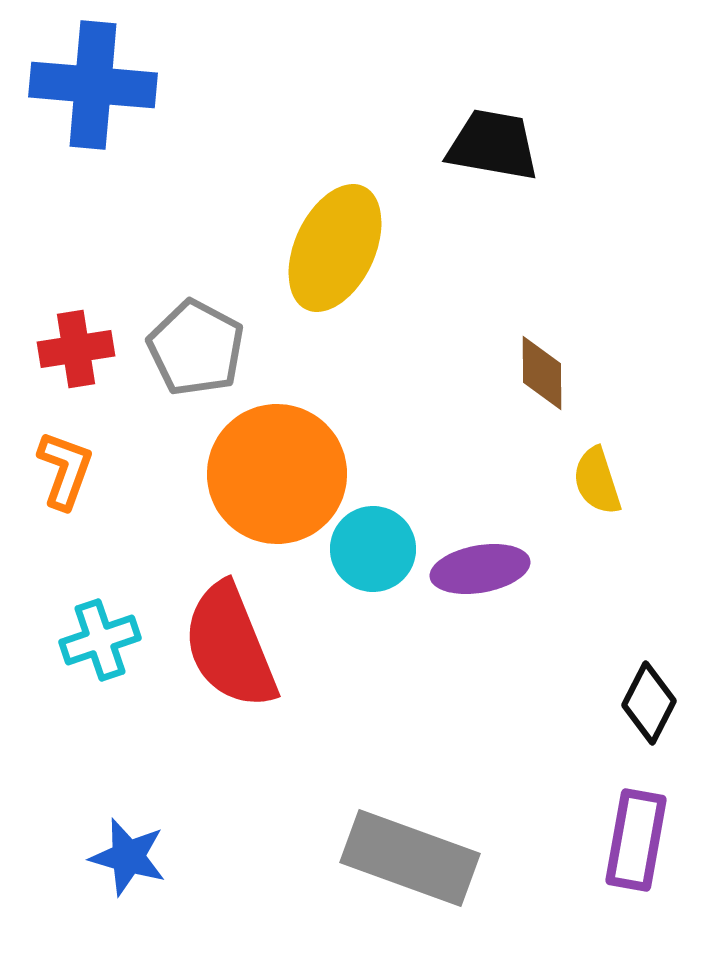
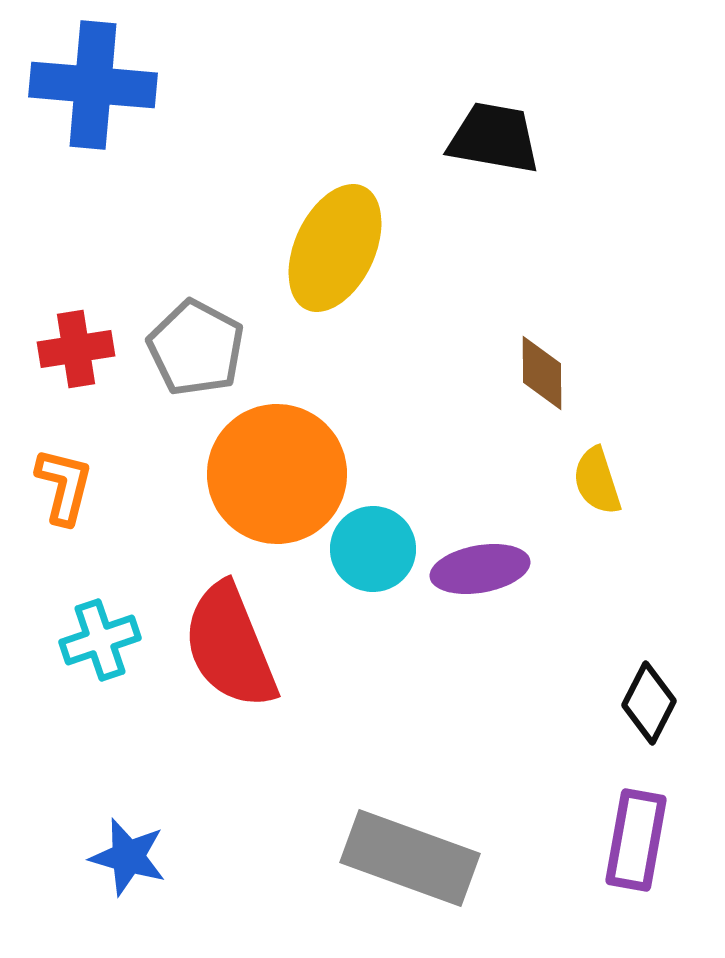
black trapezoid: moved 1 px right, 7 px up
orange L-shape: moved 1 px left, 16 px down; rotated 6 degrees counterclockwise
